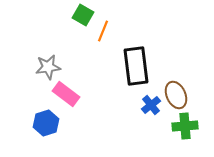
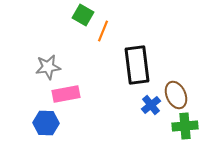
black rectangle: moved 1 px right, 1 px up
pink rectangle: rotated 48 degrees counterclockwise
blue hexagon: rotated 20 degrees clockwise
